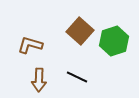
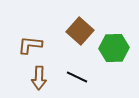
green hexagon: moved 7 px down; rotated 16 degrees clockwise
brown L-shape: rotated 10 degrees counterclockwise
brown arrow: moved 2 px up
